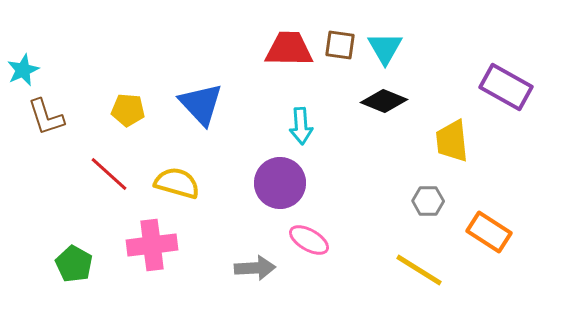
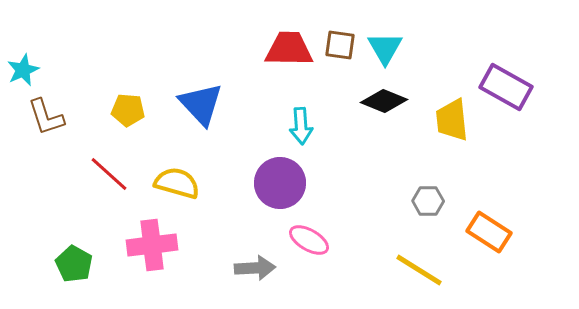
yellow trapezoid: moved 21 px up
